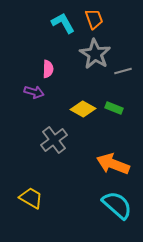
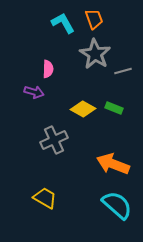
gray cross: rotated 12 degrees clockwise
yellow trapezoid: moved 14 px right
